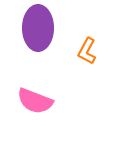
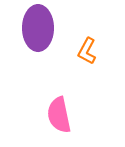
pink semicircle: moved 24 px right, 14 px down; rotated 57 degrees clockwise
